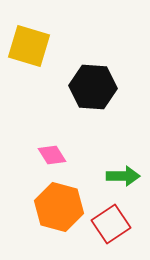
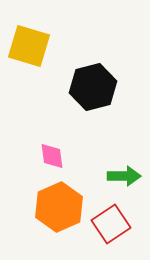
black hexagon: rotated 18 degrees counterclockwise
pink diamond: moved 1 px down; rotated 24 degrees clockwise
green arrow: moved 1 px right
orange hexagon: rotated 21 degrees clockwise
